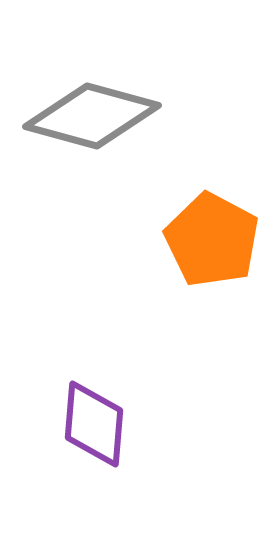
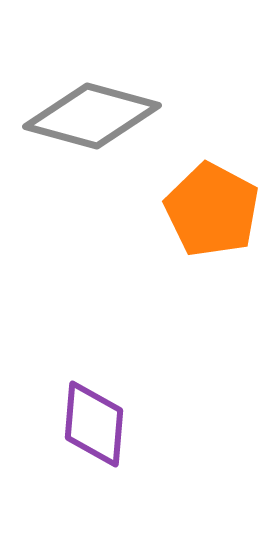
orange pentagon: moved 30 px up
